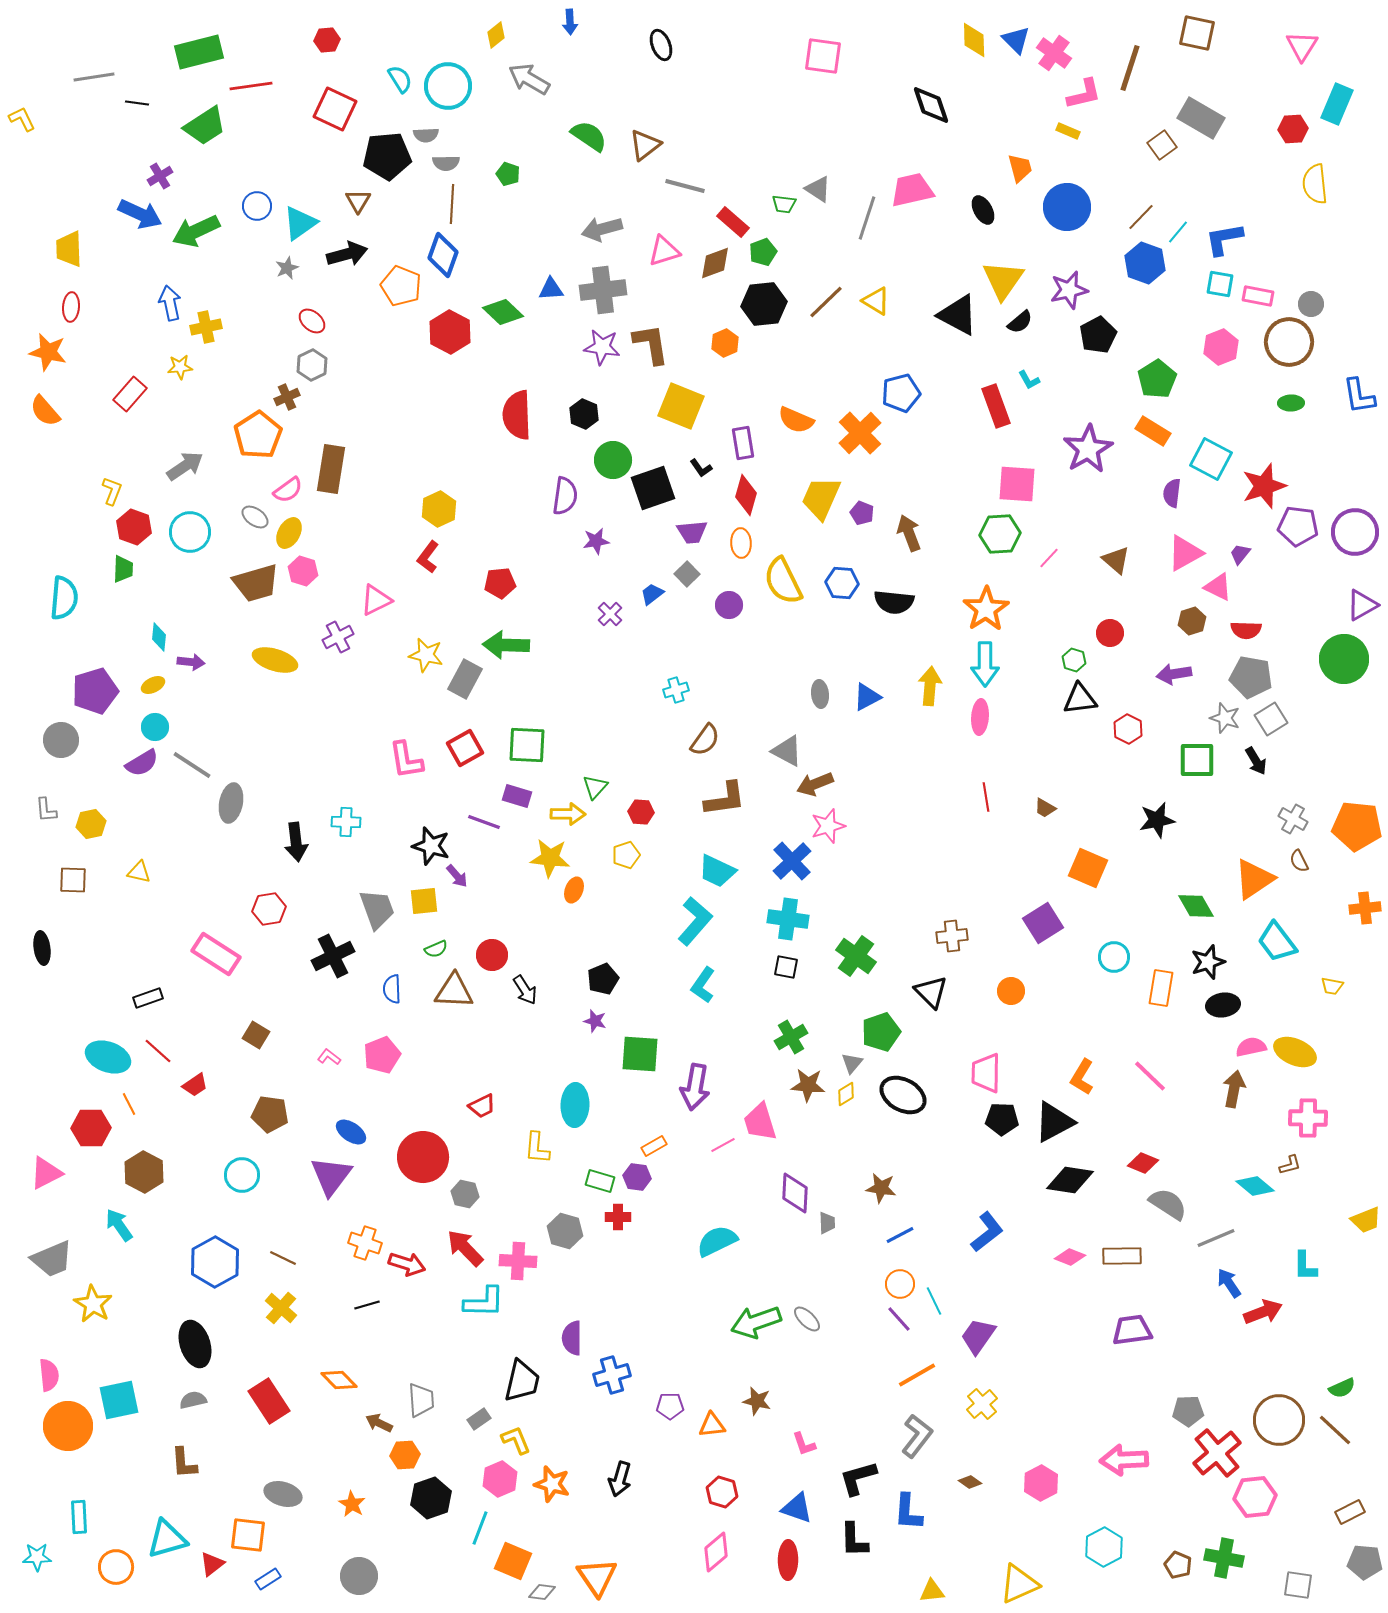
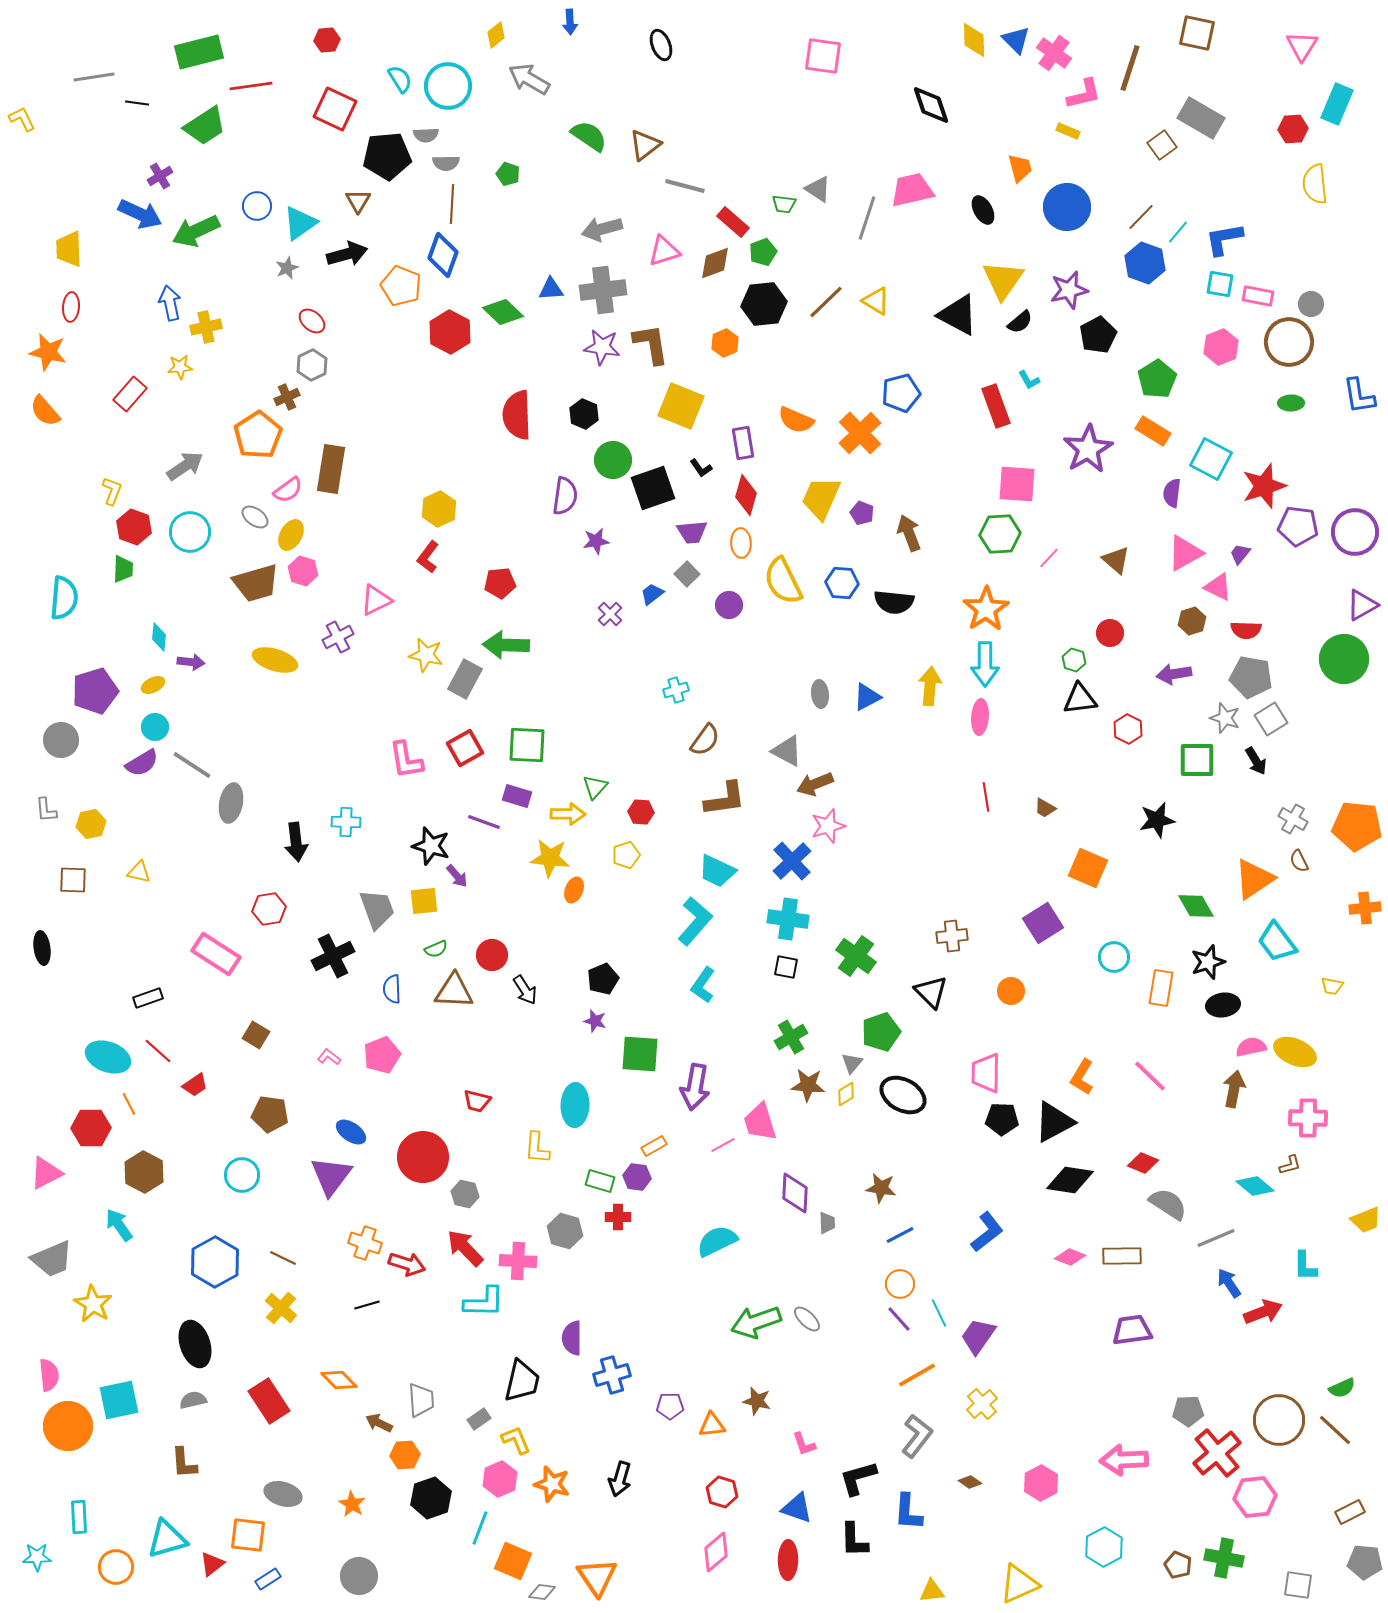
yellow ellipse at (289, 533): moved 2 px right, 2 px down
red trapezoid at (482, 1106): moved 5 px left, 5 px up; rotated 40 degrees clockwise
cyan line at (934, 1301): moved 5 px right, 12 px down
